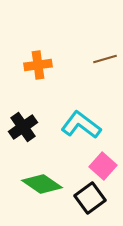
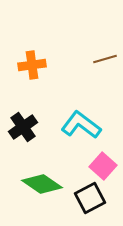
orange cross: moved 6 px left
black square: rotated 8 degrees clockwise
